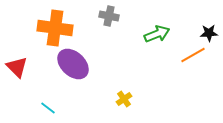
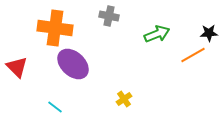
cyan line: moved 7 px right, 1 px up
